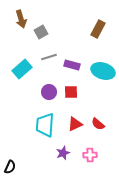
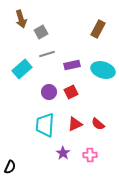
gray line: moved 2 px left, 3 px up
purple rectangle: rotated 28 degrees counterclockwise
cyan ellipse: moved 1 px up
red square: rotated 24 degrees counterclockwise
purple star: rotated 16 degrees counterclockwise
